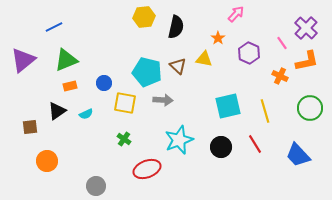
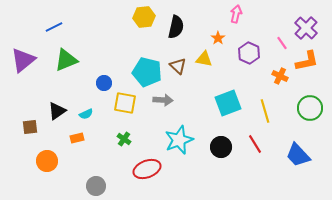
pink arrow: rotated 30 degrees counterclockwise
orange rectangle: moved 7 px right, 52 px down
cyan square: moved 3 px up; rotated 8 degrees counterclockwise
